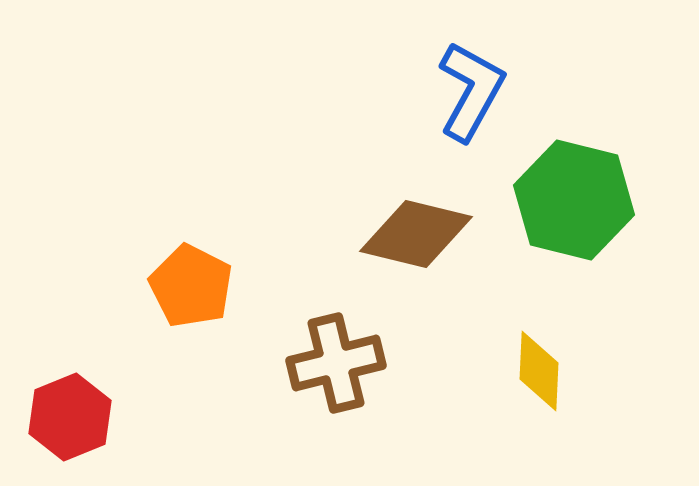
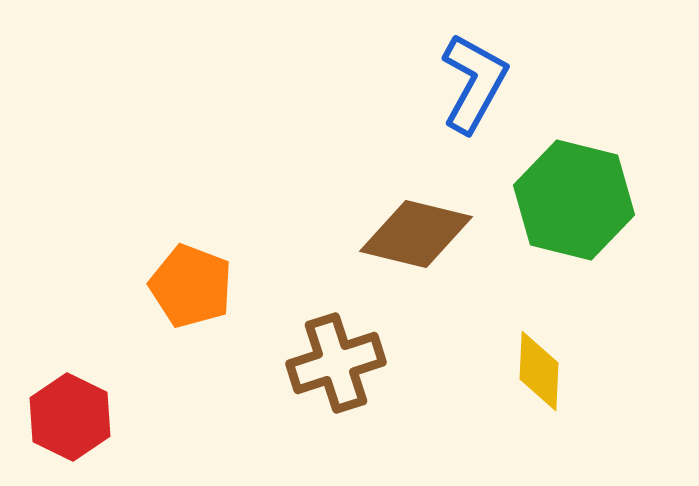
blue L-shape: moved 3 px right, 8 px up
orange pentagon: rotated 6 degrees counterclockwise
brown cross: rotated 4 degrees counterclockwise
red hexagon: rotated 12 degrees counterclockwise
